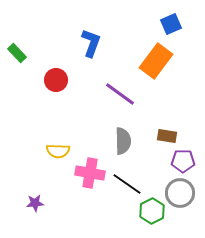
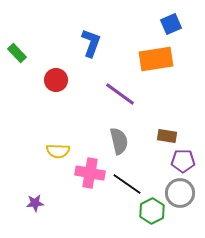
orange rectangle: moved 2 px up; rotated 44 degrees clockwise
gray semicircle: moved 4 px left; rotated 12 degrees counterclockwise
